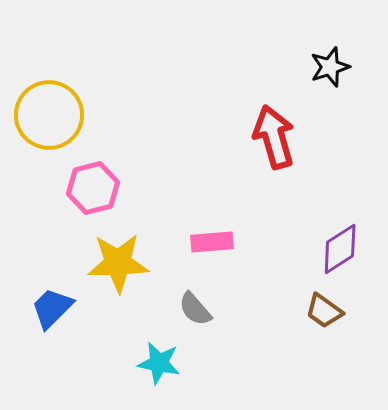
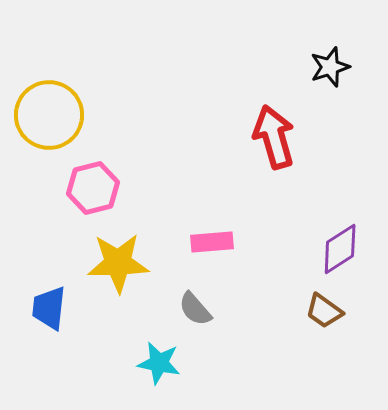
blue trapezoid: moved 3 px left; rotated 39 degrees counterclockwise
